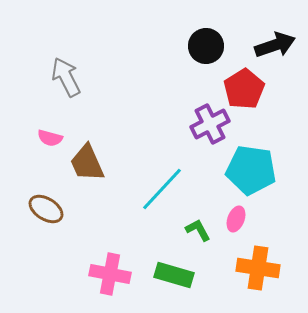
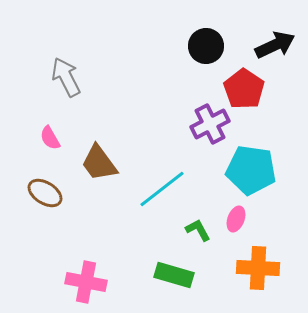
black arrow: rotated 6 degrees counterclockwise
red pentagon: rotated 6 degrees counterclockwise
pink semicircle: rotated 45 degrees clockwise
brown trapezoid: moved 12 px right; rotated 12 degrees counterclockwise
cyan line: rotated 9 degrees clockwise
brown ellipse: moved 1 px left, 16 px up
orange cross: rotated 6 degrees counterclockwise
pink cross: moved 24 px left, 8 px down
